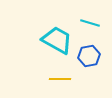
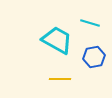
blue hexagon: moved 5 px right, 1 px down
